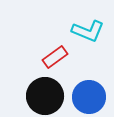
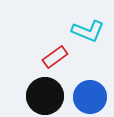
blue circle: moved 1 px right
